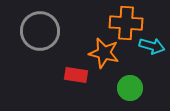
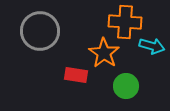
orange cross: moved 1 px left, 1 px up
orange star: rotated 20 degrees clockwise
green circle: moved 4 px left, 2 px up
